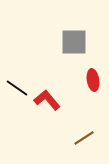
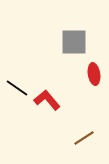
red ellipse: moved 1 px right, 6 px up
